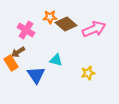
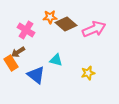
blue triangle: rotated 18 degrees counterclockwise
